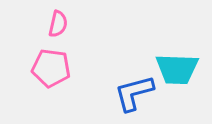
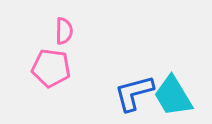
pink semicircle: moved 6 px right, 7 px down; rotated 12 degrees counterclockwise
cyan trapezoid: moved 4 px left, 27 px down; rotated 57 degrees clockwise
